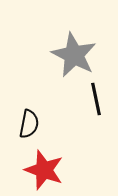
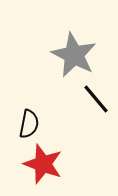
black line: rotated 28 degrees counterclockwise
red star: moved 1 px left, 6 px up
